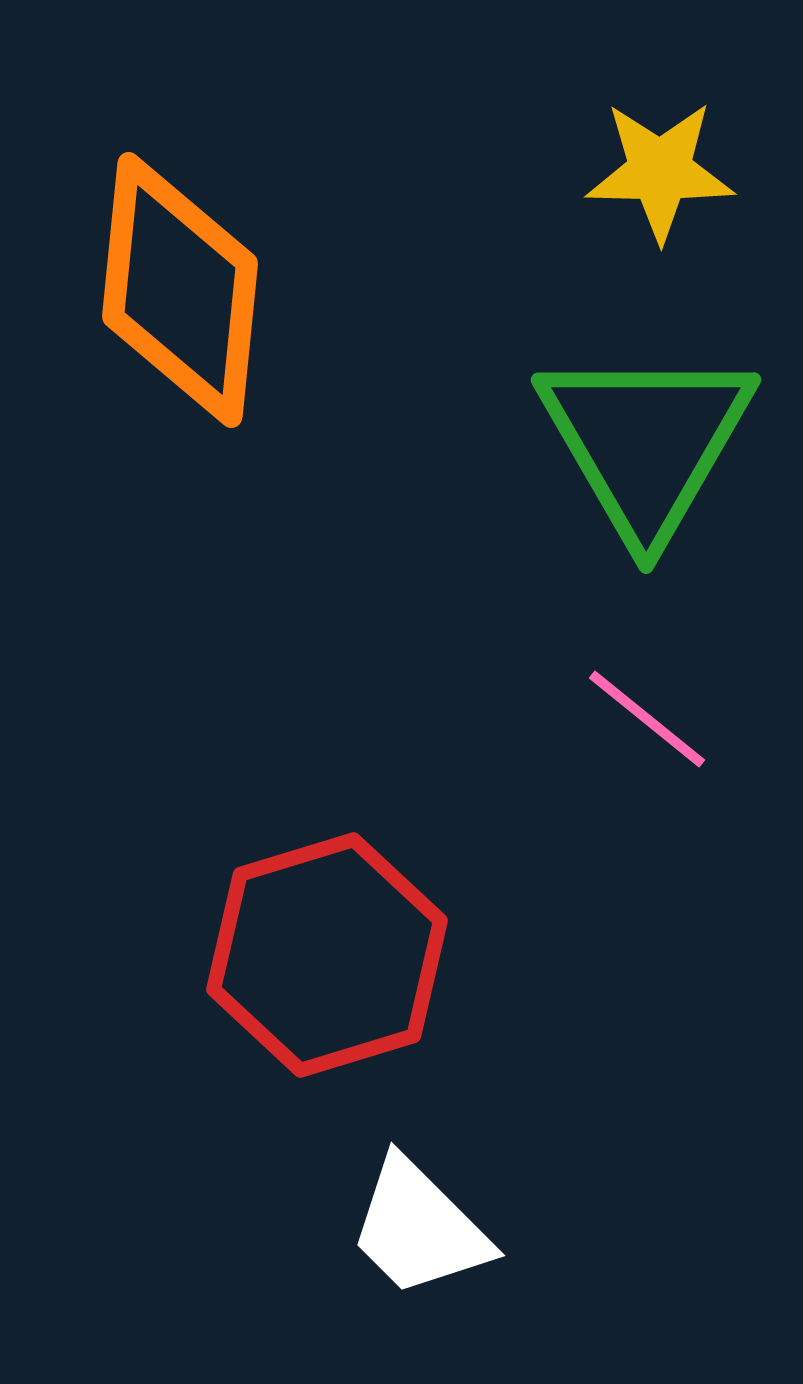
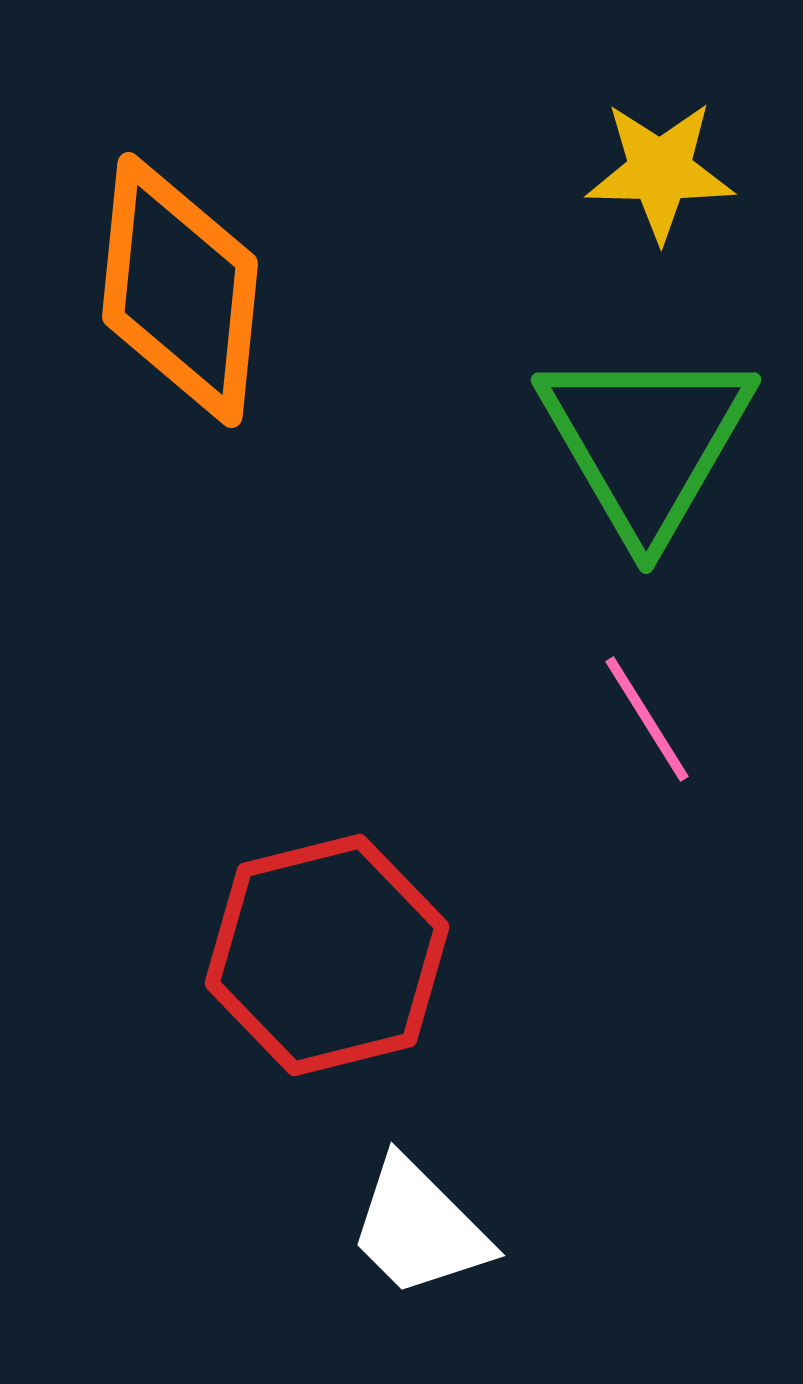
pink line: rotated 19 degrees clockwise
red hexagon: rotated 3 degrees clockwise
